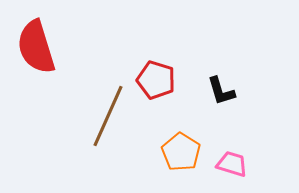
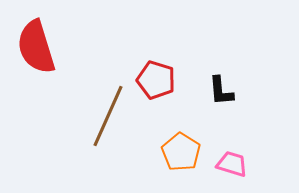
black L-shape: rotated 12 degrees clockwise
